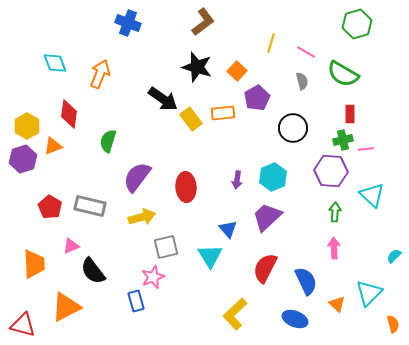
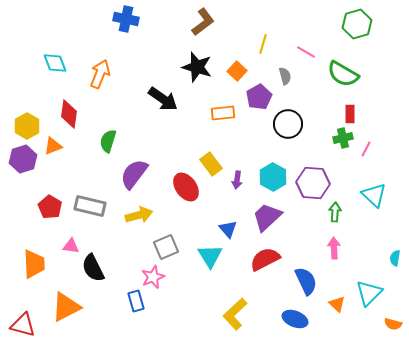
blue cross at (128, 23): moved 2 px left, 4 px up; rotated 10 degrees counterclockwise
yellow line at (271, 43): moved 8 px left, 1 px down
gray semicircle at (302, 81): moved 17 px left, 5 px up
purple pentagon at (257, 98): moved 2 px right, 1 px up
yellow rectangle at (191, 119): moved 20 px right, 45 px down
black circle at (293, 128): moved 5 px left, 4 px up
green cross at (343, 140): moved 2 px up
pink line at (366, 149): rotated 56 degrees counterclockwise
purple hexagon at (331, 171): moved 18 px left, 12 px down
purple semicircle at (137, 177): moved 3 px left, 3 px up
cyan hexagon at (273, 177): rotated 8 degrees counterclockwise
red ellipse at (186, 187): rotated 32 degrees counterclockwise
cyan triangle at (372, 195): moved 2 px right
yellow arrow at (142, 217): moved 3 px left, 2 px up
pink triangle at (71, 246): rotated 30 degrees clockwise
gray square at (166, 247): rotated 10 degrees counterclockwise
cyan semicircle at (394, 256): moved 1 px right, 2 px down; rotated 35 degrees counterclockwise
red semicircle at (265, 268): moved 9 px up; rotated 36 degrees clockwise
black semicircle at (93, 271): moved 3 px up; rotated 12 degrees clockwise
orange semicircle at (393, 324): rotated 120 degrees clockwise
